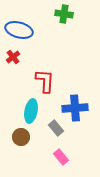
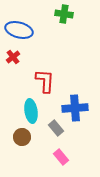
cyan ellipse: rotated 20 degrees counterclockwise
brown circle: moved 1 px right
